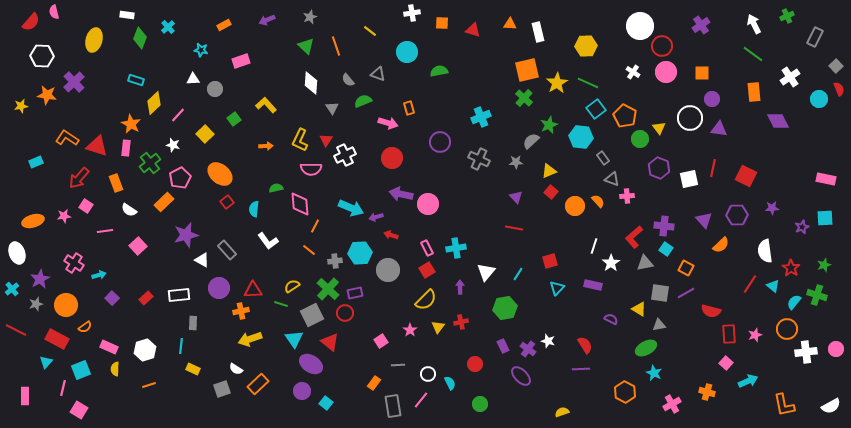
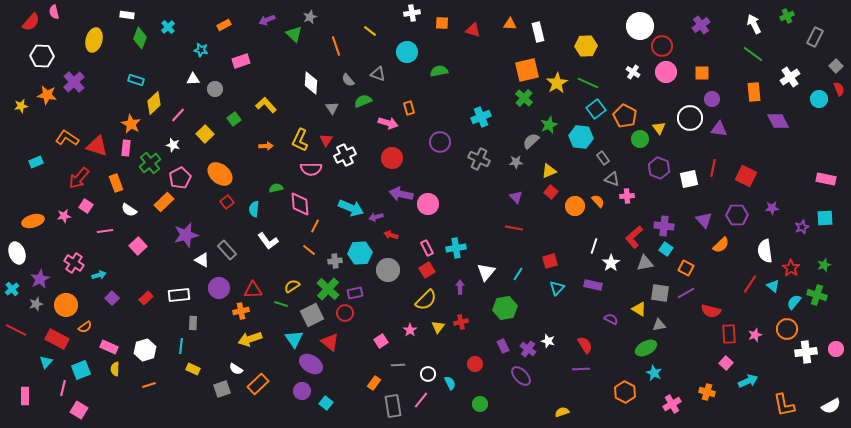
green triangle at (306, 46): moved 12 px left, 12 px up
